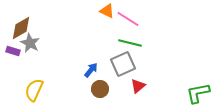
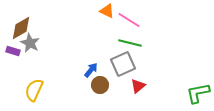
pink line: moved 1 px right, 1 px down
brown circle: moved 4 px up
